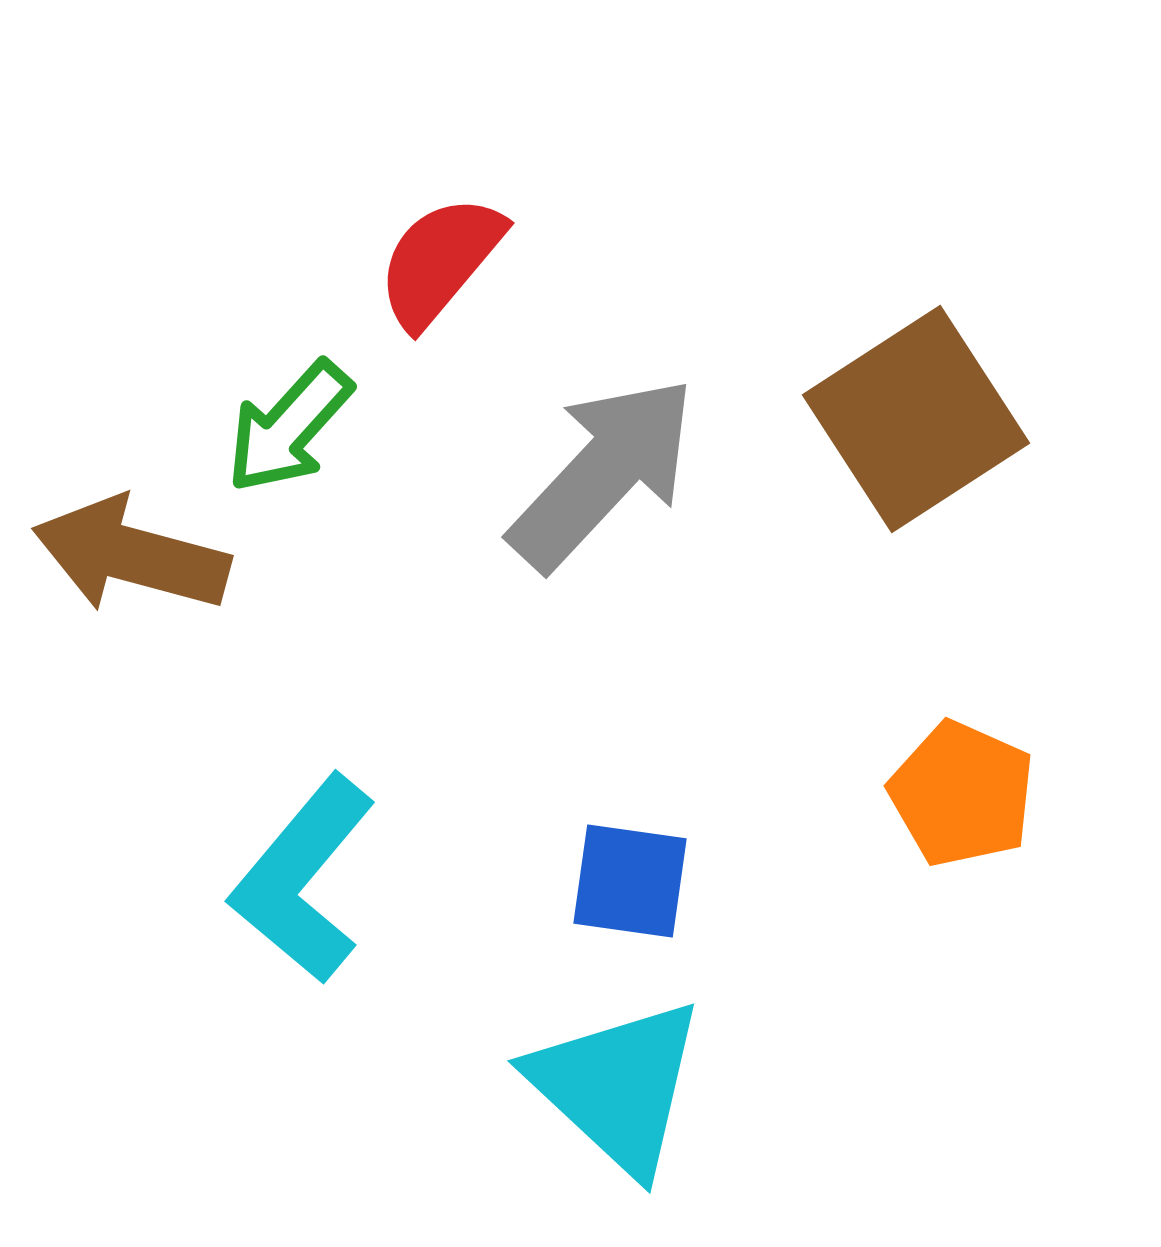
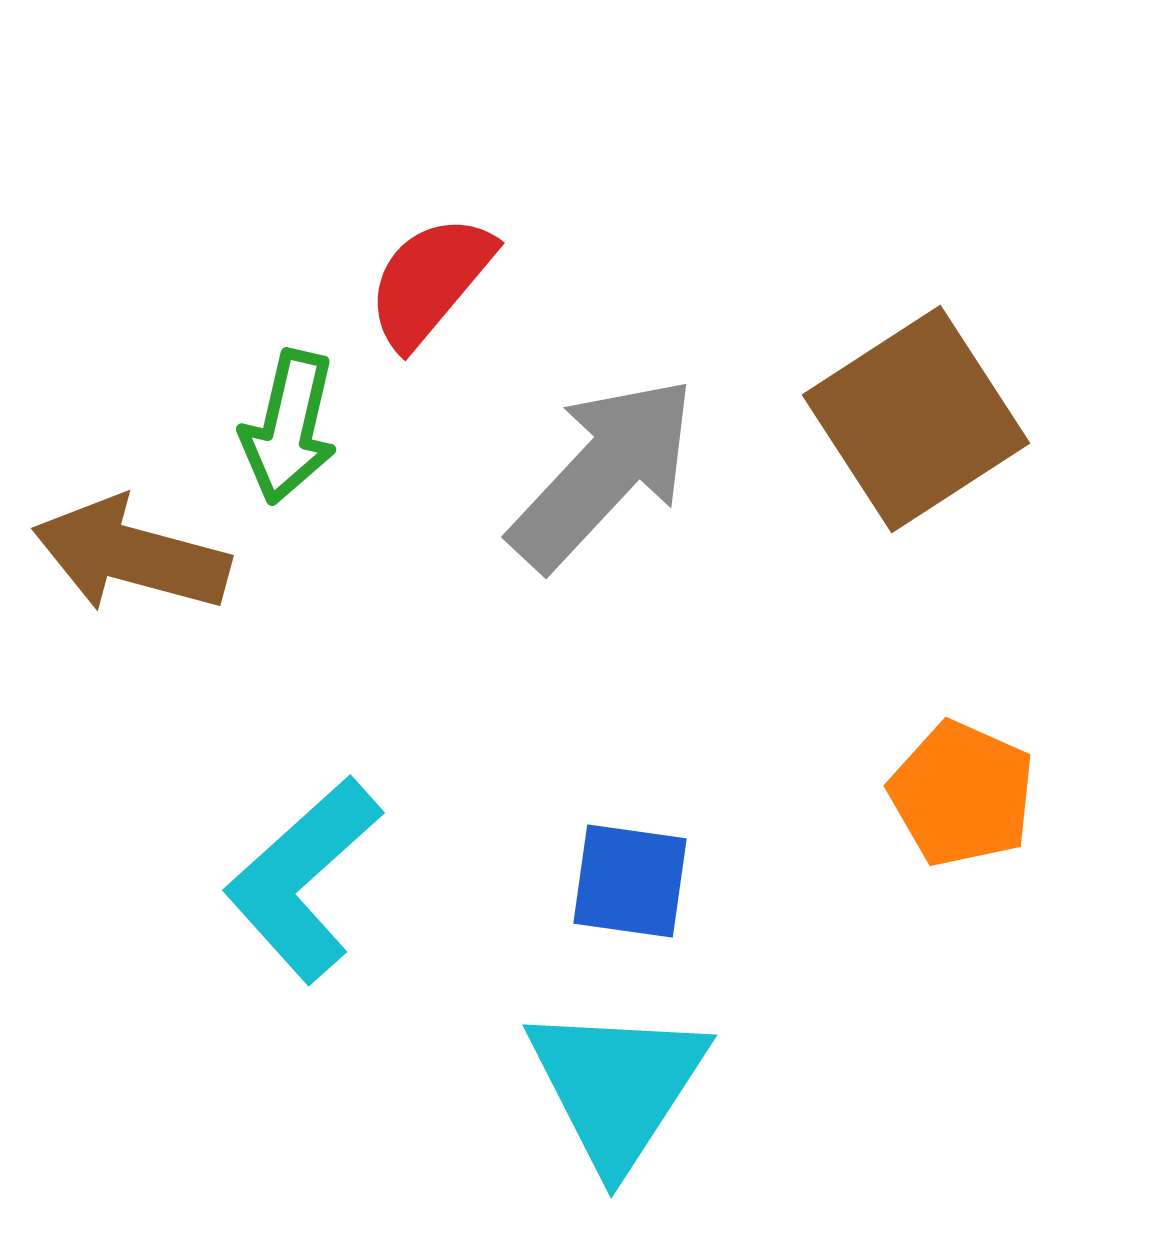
red semicircle: moved 10 px left, 20 px down
green arrow: rotated 29 degrees counterclockwise
cyan L-shape: rotated 8 degrees clockwise
cyan triangle: rotated 20 degrees clockwise
